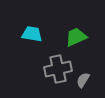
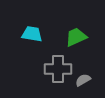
gray cross: rotated 12 degrees clockwise
gray semicircle: rotated 28 degrees clockwise
